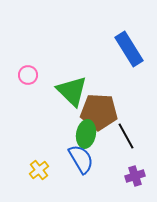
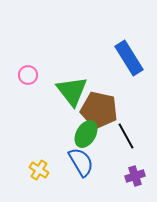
blue rectangle: moved 9 px down
green triangle: rotated 8 degrees clockwise
brown pentagon: moved 2 px up; rotated 9 degrees clockwise
green ellipse: rotated 20 degrees clockwise
blue semicircle: moved 3 px down
yellow cross: rotated 18 degrees counterclockwise
